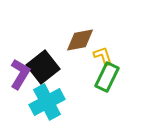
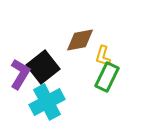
yellow L-shape: rotated 145 degrees counterclockwise
